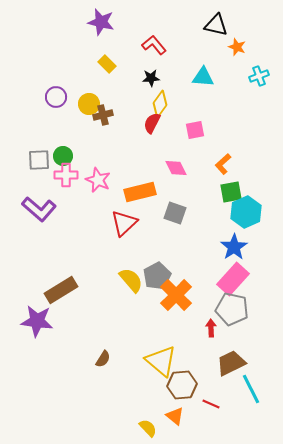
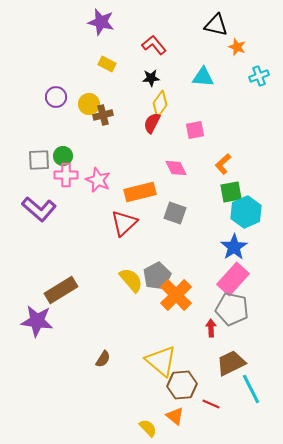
yellow rectangle at (107, 64): rotated 18 degrees counterclockwise
